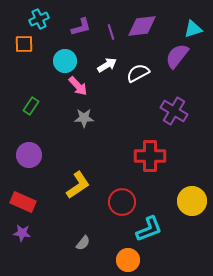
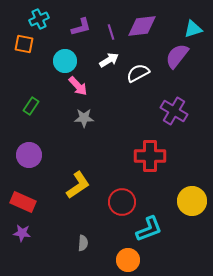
orange square: rotated 12 degrees clockwise
white arrow: moved 2 px right, 5 px up
gray semicircle: rotated 35 degrees counterclockwise
